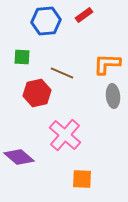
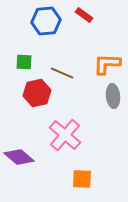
red rectangle: rotated 72 degrees clockwise
green square: moved 2 px right, 5 px down
